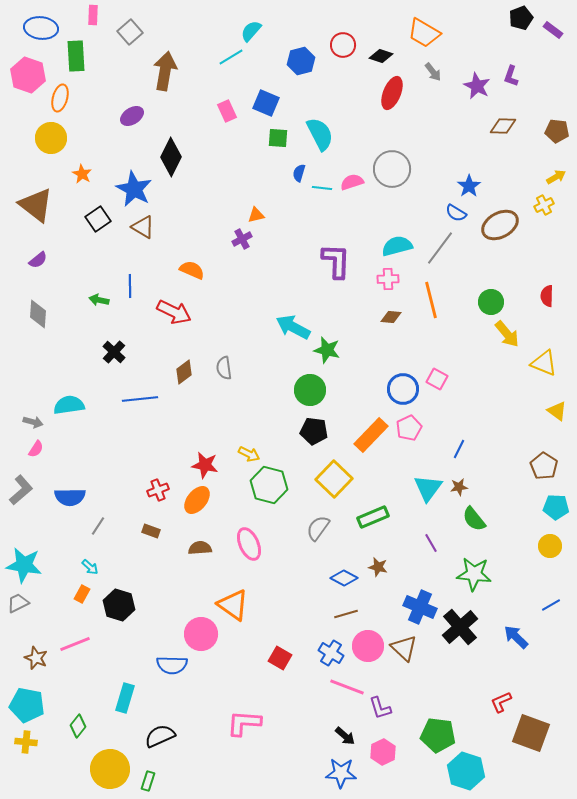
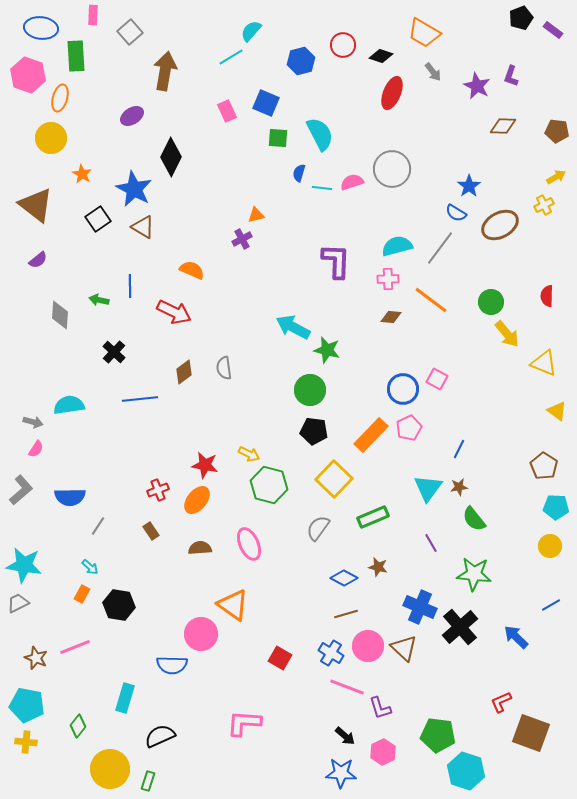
orange line at (431, 300): rotated 39 degrees counterclockwise
gray diamond at (38, 314): moved 22 px right, 1 px down
brown rectangle at (151, 531): rotated 36 degrees clockwise
black hexagon at (119, 605): rotated 8 degrees counterclockwise
pink line at (75, 644): moved 3 px down
